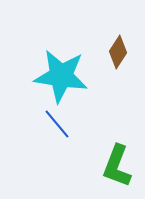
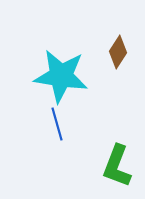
blue line: rotated 24 degrees clockwise
